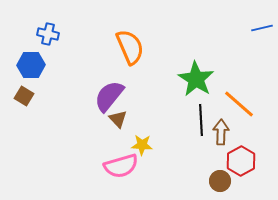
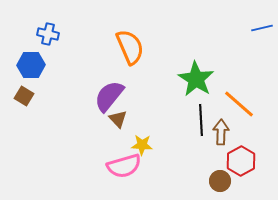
pink semicircle: moved 3 px right
